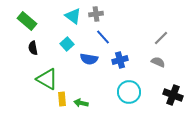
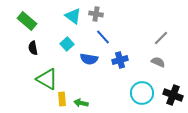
gray cross: rotated 16 degrees clockwise
cyan circle: moved 13 px right, 1 px down
